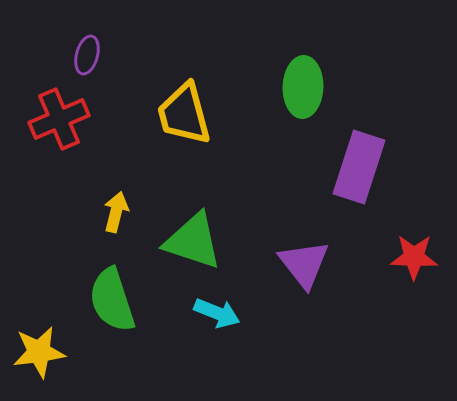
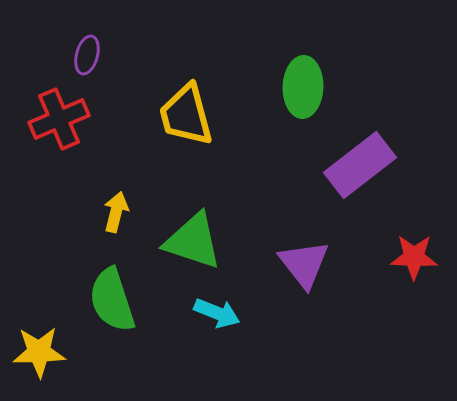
yellow trapezoid: moved 2 px right, 1 px down
purple rectangle: moved 1 px right, 2 px up; rotated 34 degrees clockwise
yellow star: rotated 6 degrees clockwise
